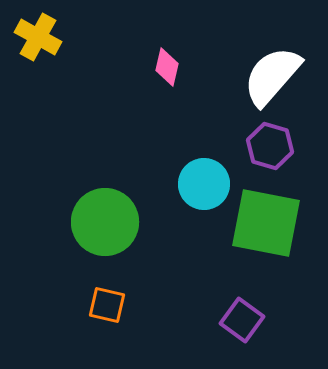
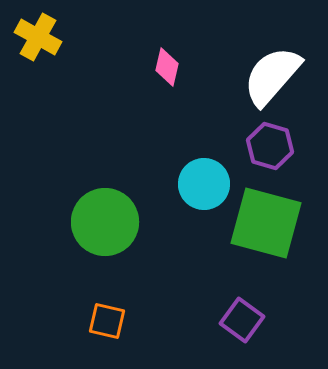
green square: rotated 4 degrees clockwise
orange square: moved 16 px down
